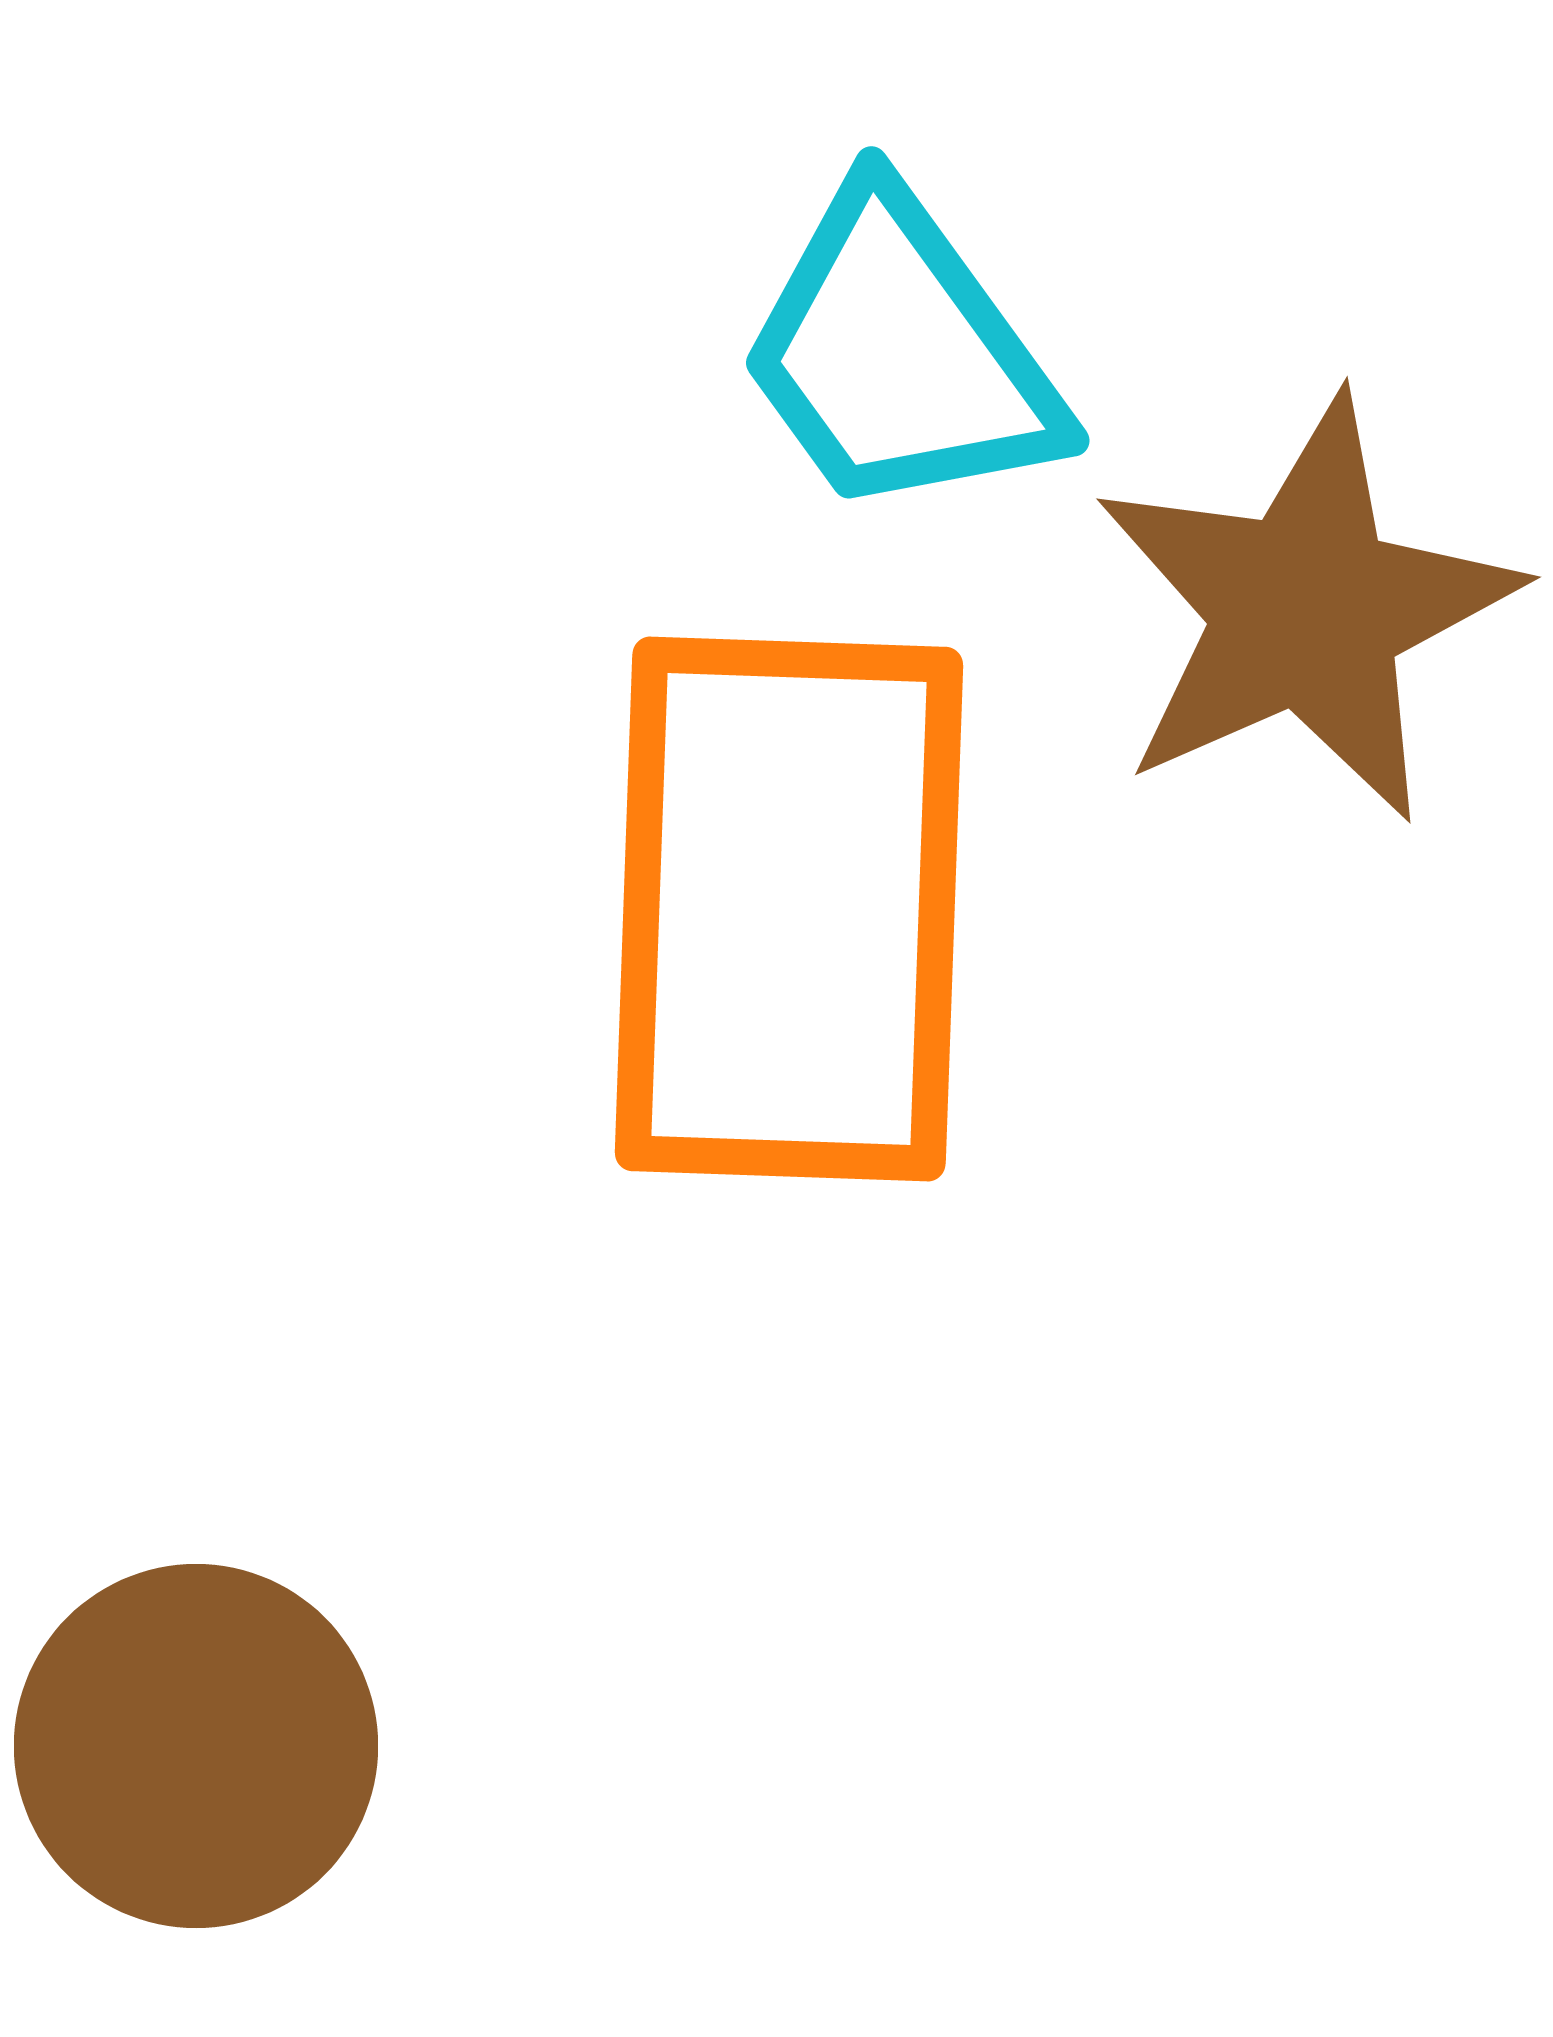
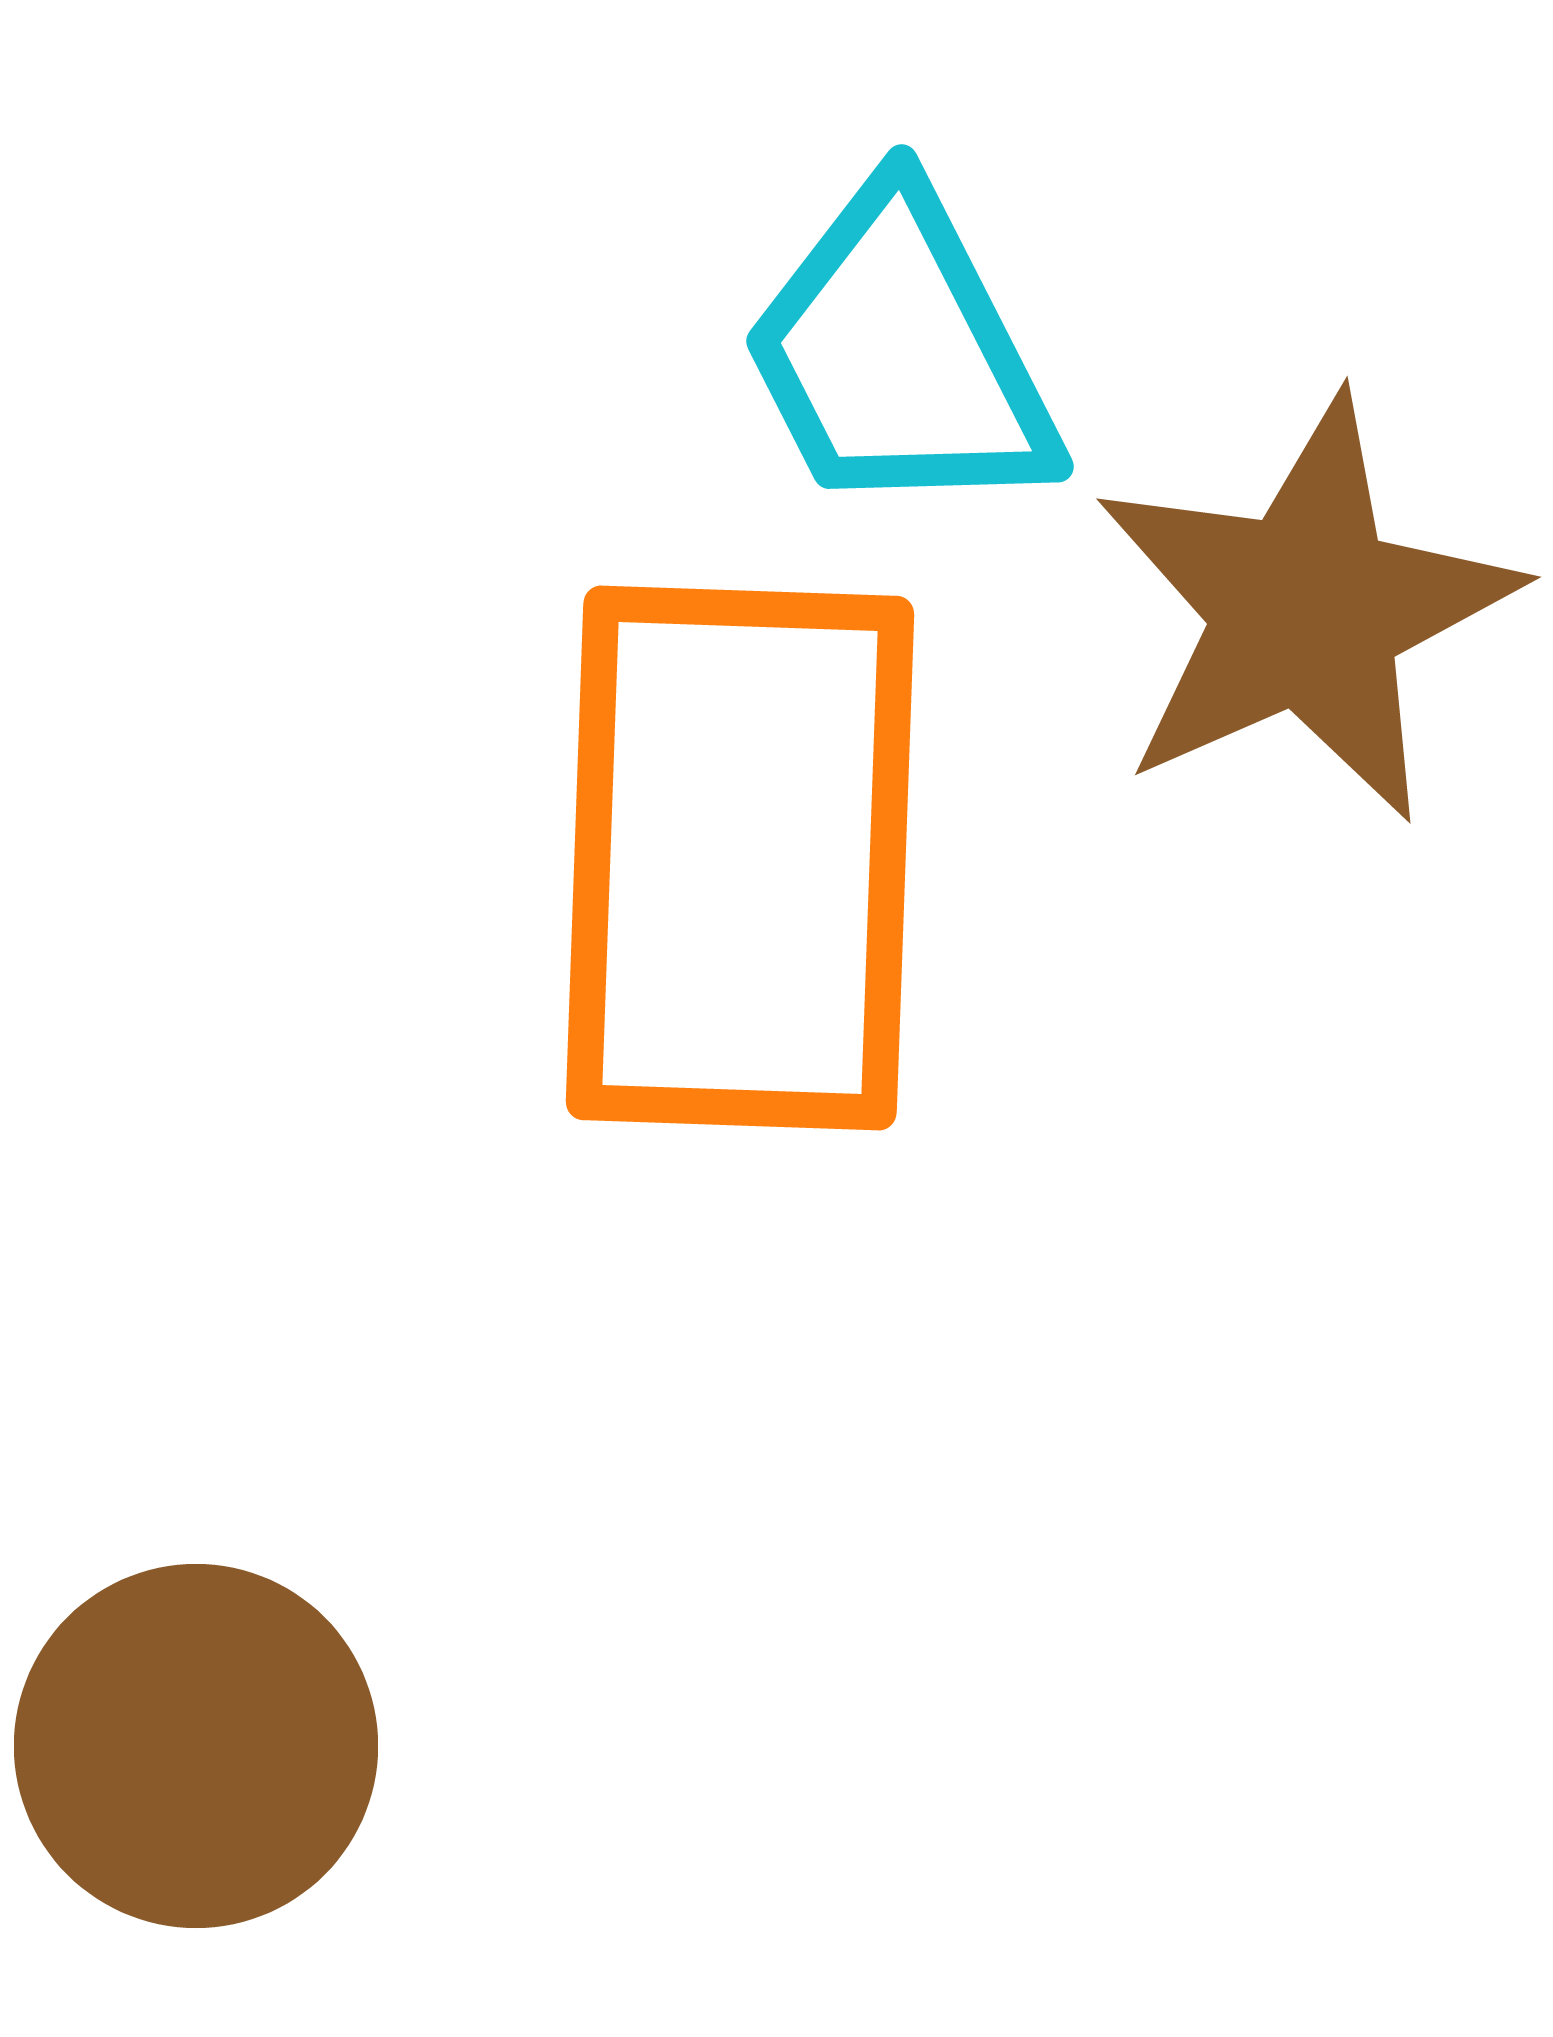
cyan trapezoid: rotated 9 degrees clockwise
orange rectangle: moved 49 px left, 51 px up
